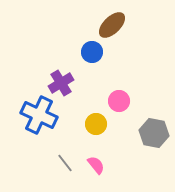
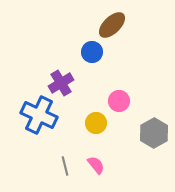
yellow circle: moved 1 px up
gray hexagon: rotated 20 degrees clockwise
gray line: moved 3 px down; rotated 24 degrees clockwise
